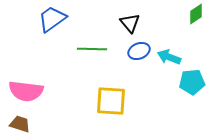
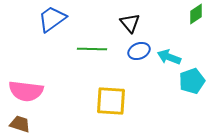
cyan pentagon: moved 1 px up; rotated 15 degrees counterclockwise
